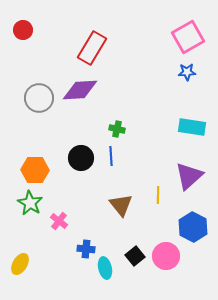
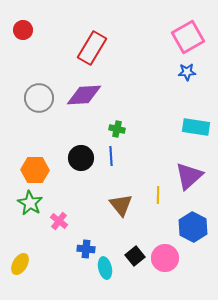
purple diamond: moved 4 px right, 5 px down
cyan rectangle: moved 4 px right
pink circle: moved 1 px left, 2 px down
